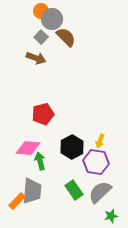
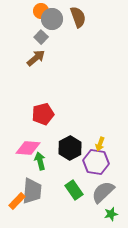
brown semicircle: moved 12 px right, 20 px up; rotated 25 degrees clockwise
brown arrow: rotated 60 degrees counterclockwise
yellow arrow: moved 3 px down
black hexagon: moved 2 px left, 1 px down
gray semicircle: moved 3 px right
green star: moved 2 px up
